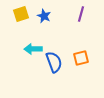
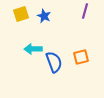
purple line: moved 4 px right, 3 px up
orange square: moved 1 px up
